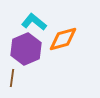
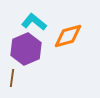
orange diamond: moved 5 px right, 3 px up
